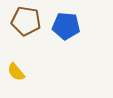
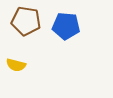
yellow semicircle: moved 7 px up; rotated 36 degrees counterclockwise
